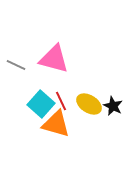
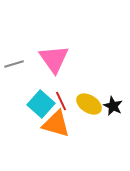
pink triangle: rotated 40 degrees clockwise
gray line: moved 2 px left, 1 px up; rotated 42 degrees counterclockwise
